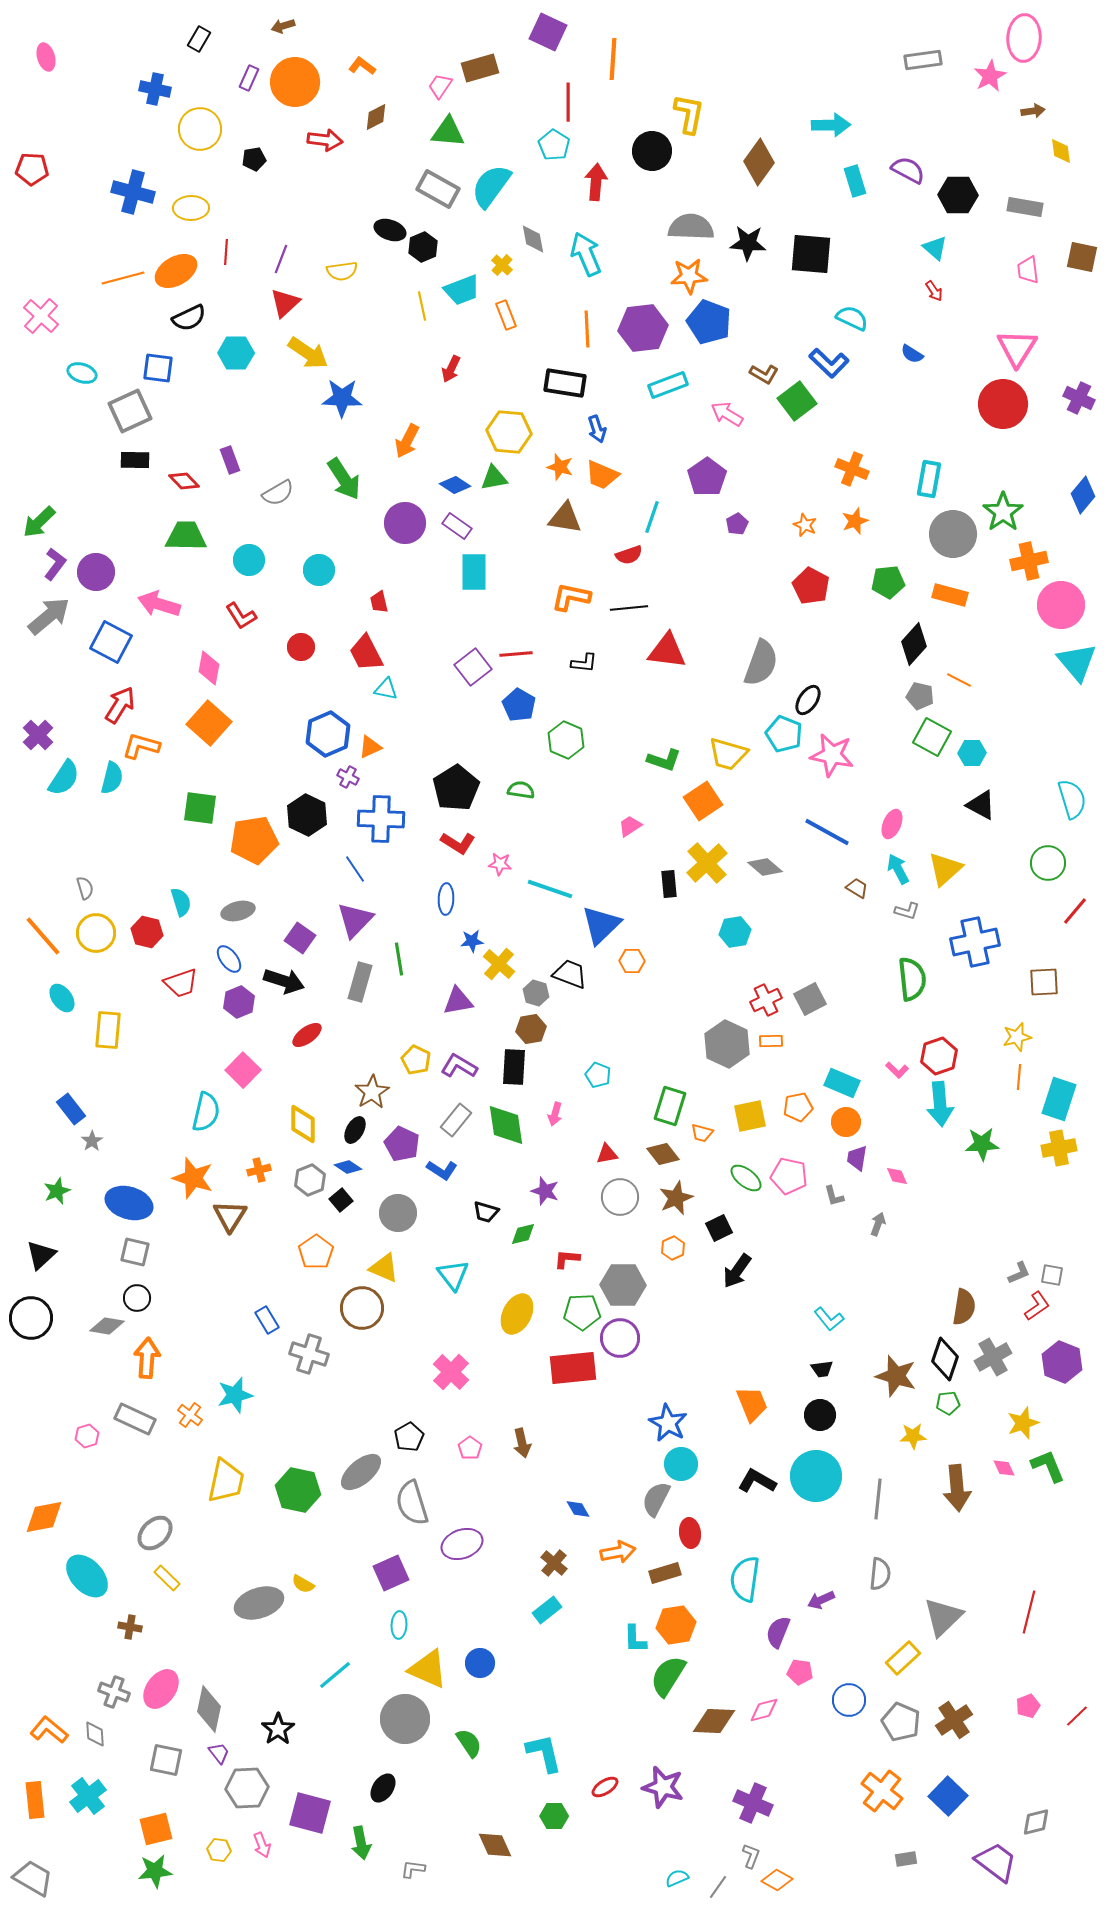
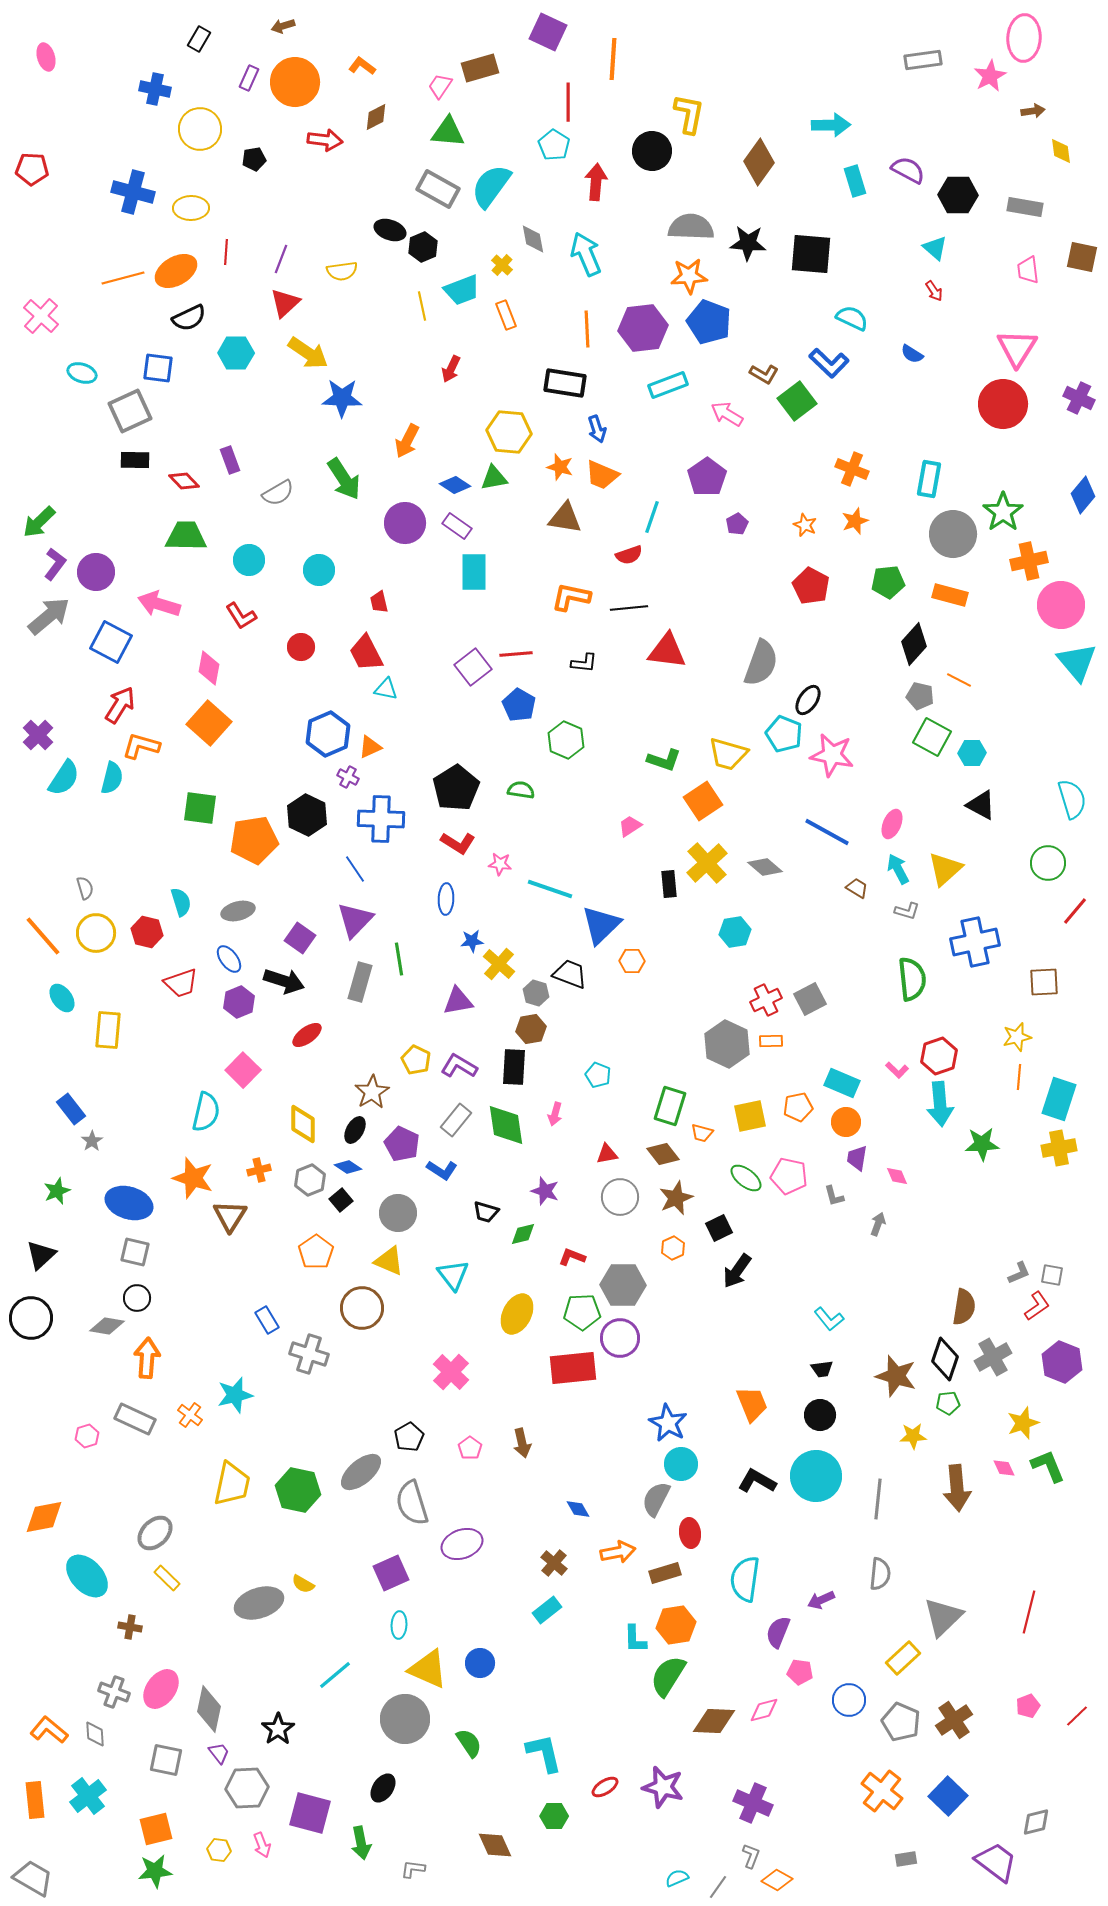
red L-shape at (567, 1259): moved 5 px right, 2 px up; rotated 16 degrees clockwise
yellow triangle at (384, 1268): moved 5 px right, 7 px up
yellow trapezoid at (226, 1481): moved 6 px right, 3 px down
